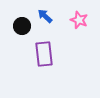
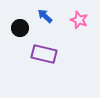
black circle: moved 2 px left, 2 px down
purple rectangle: rotated 70 degrees counterclockwise
